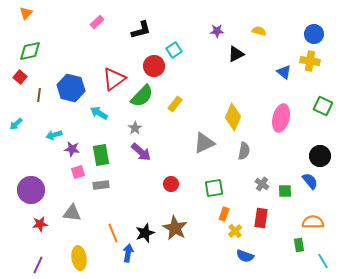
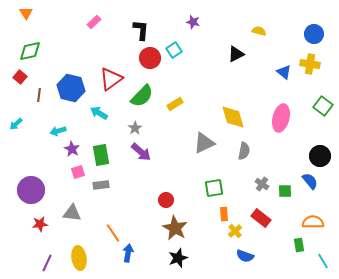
orange triangle at (26, 13): rotated 16 degrees counterclockwise
pink rectangle at (97, 22): moved 3 px left
black L-shape at (141, 30): rotated 70 degrees counterclockwise
purple star at (217, 31): moved 24 px left, 9 px up; rotated 16 degrees clockwise
yellow cross at (310, 61): moved 3 px down
red circle at (154, 66): moved 4 px left, 8 px up
red triangle at (114, 79): moved 3 px left
yellow rectangle at (175, 104): rotated 21 degrees clockwise
green square at (323, 106): rotated 12 degrees clockwise
yellow diamond at (233, 117): rotated 40 degrees counterclockwise
cyan arrow at (54, 135): moved 4 px right, 4 px up
purple star at (72, 149): rotated 21 degrees clockwise
red circle at (171, 184): moved 5 px left, 16 px down
orange rectangle at (224, 214): rotated 24 degrees counterclockwise
red rectangle at (261, 218): rotated 60 degrees counterclockwise
orange line at (113, 233): rotated 12 degrees counterclockwise
black star at (145, 233): moved 33 px right, 25 px down
purple line at (38, 265): moved 9 px right, 2 px up
